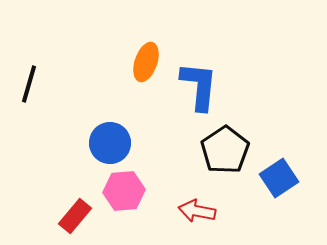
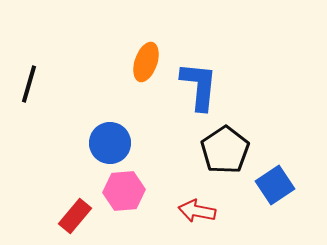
blue square: moved 4 px left, 7 px down
